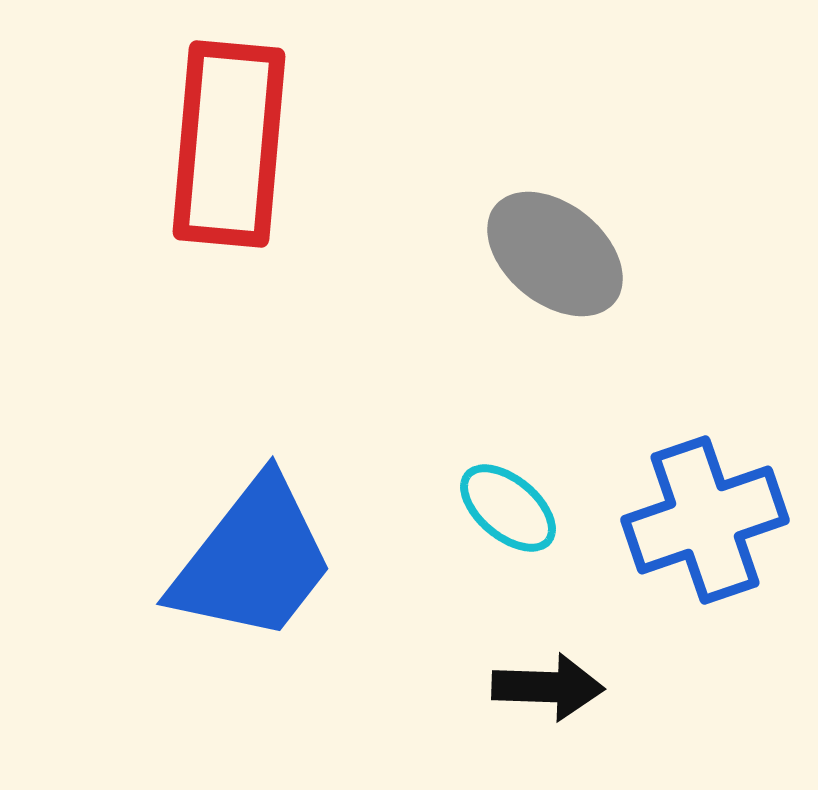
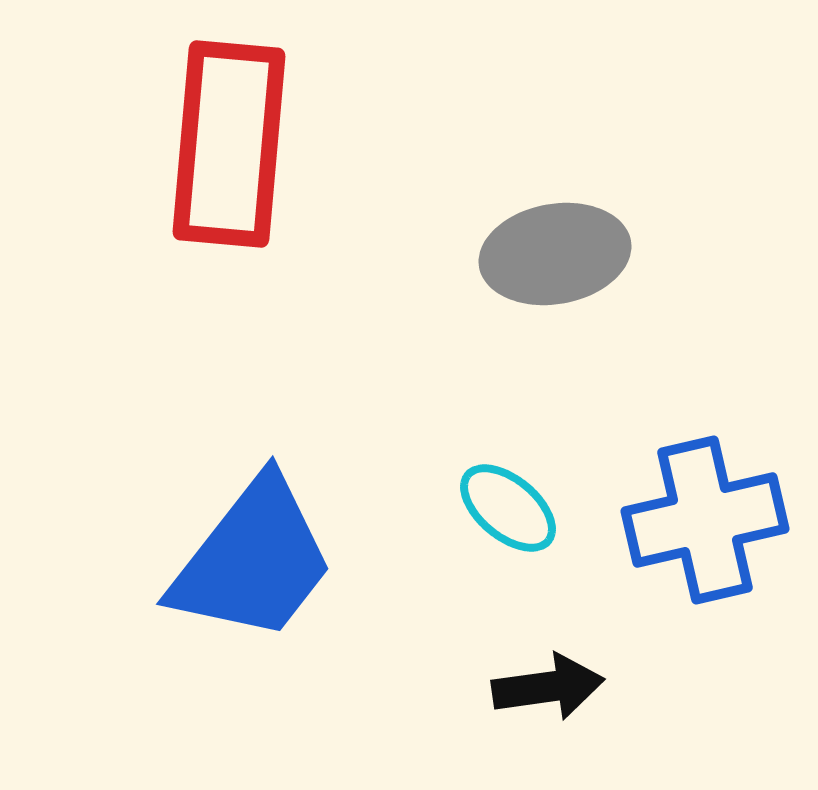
gray ellipse: rotated 49 degrees counterclockwise
blue cross: rotated 6 degrees clockwise
black arrow: rotated 10 degrees counterclockwise
